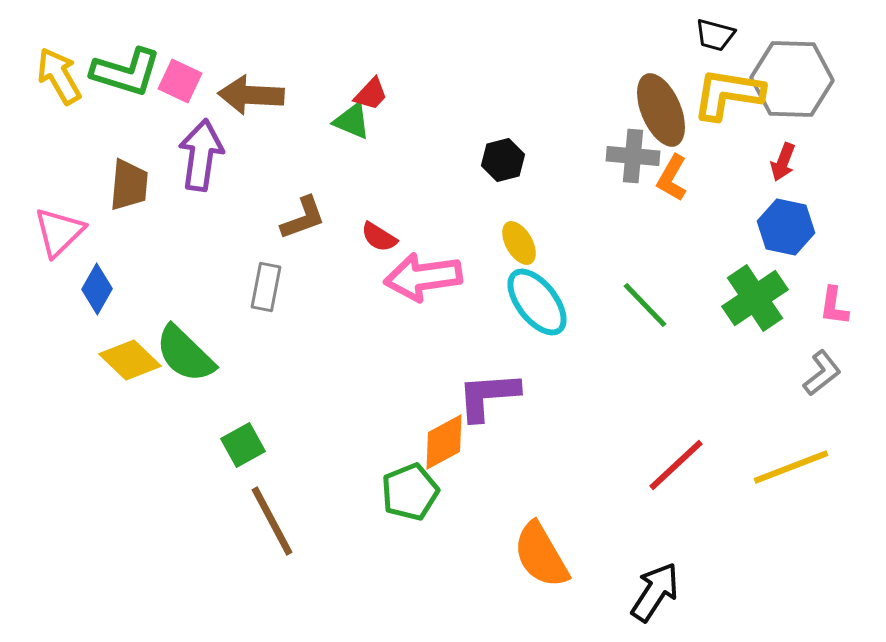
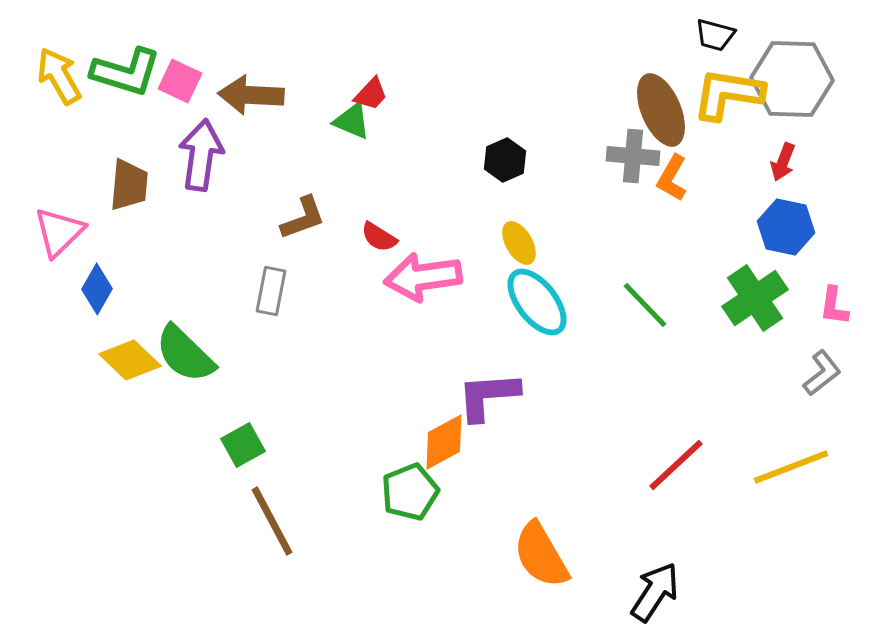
black hexagon: moved 2 px right; rotated 9 degrees counterclockwise
gray rectangle: moved 5 px right, 4 px down
